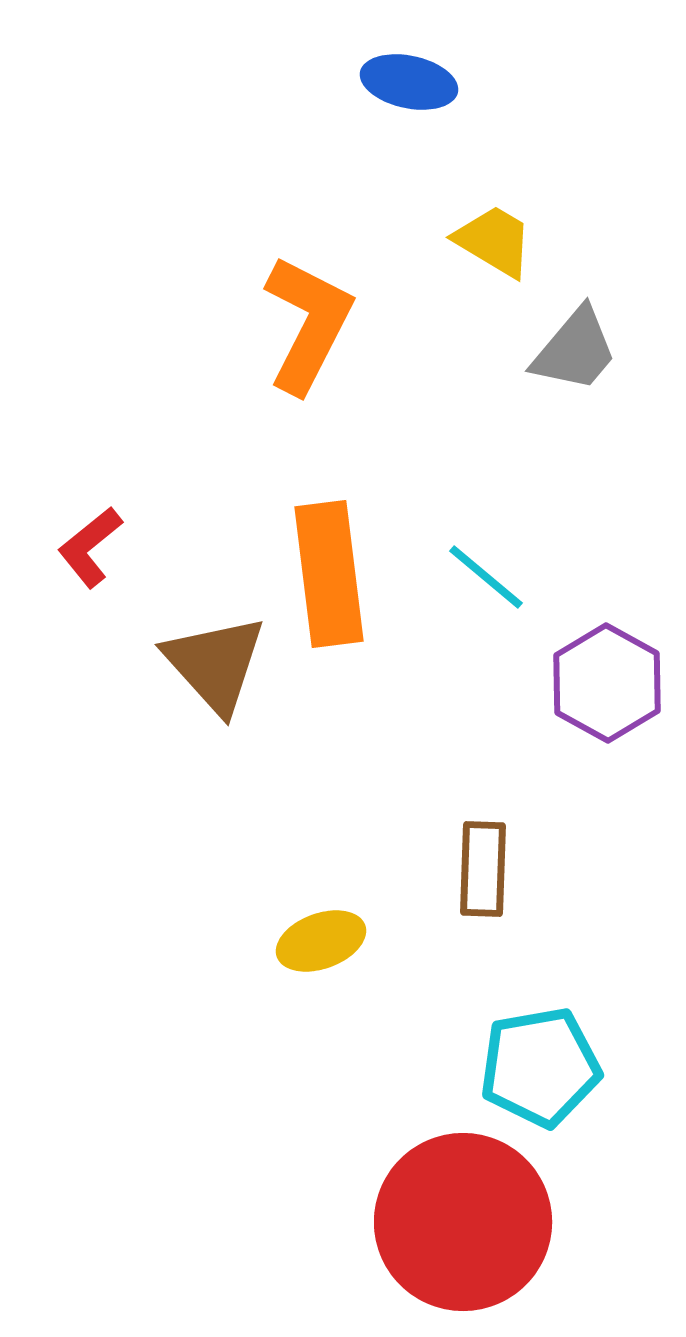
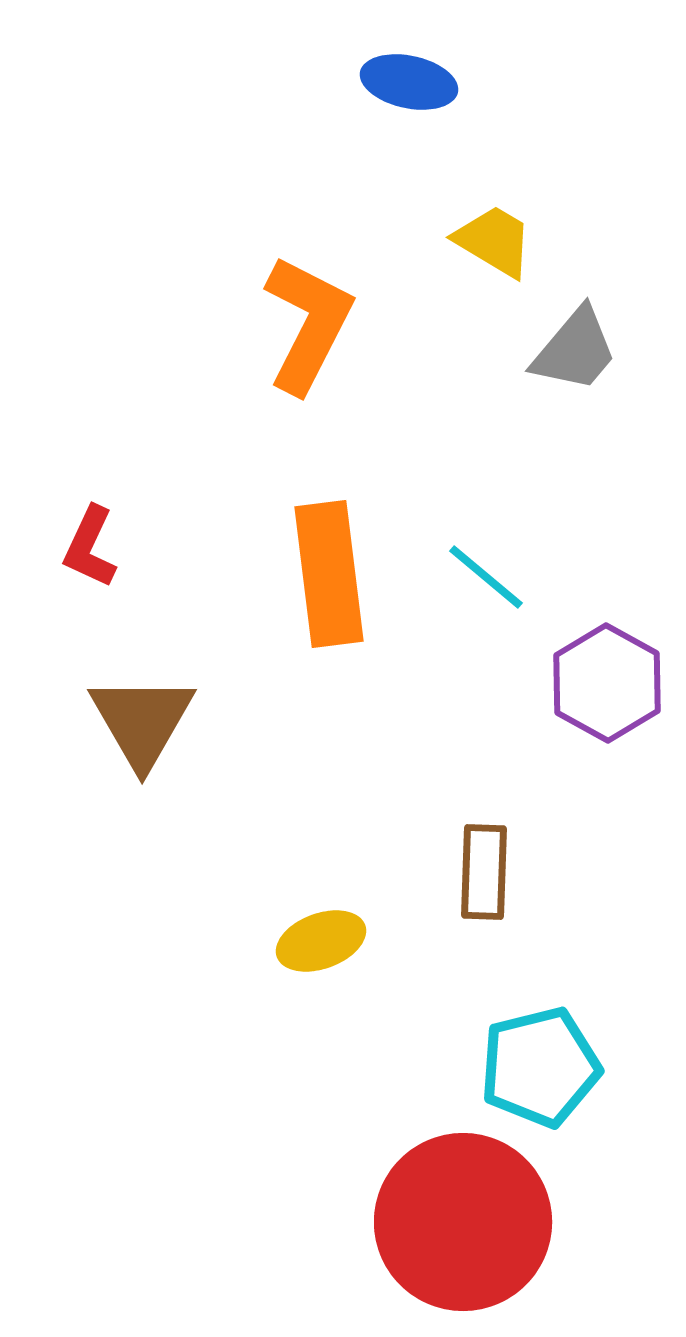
red L-shape: rotated 26 degrees counterclockwise
brown triangle: moved 73 px left, 57 px down; rotated 12 degrees clockwise
brown rectangle: moved 1 px right, 3 px down
cyan pentagon: rotated 4 degrees counterclockwise
